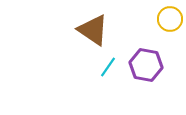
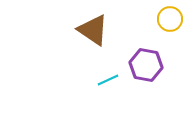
cyan line: moved 13 px down; rotated 30 degrees clockwise
